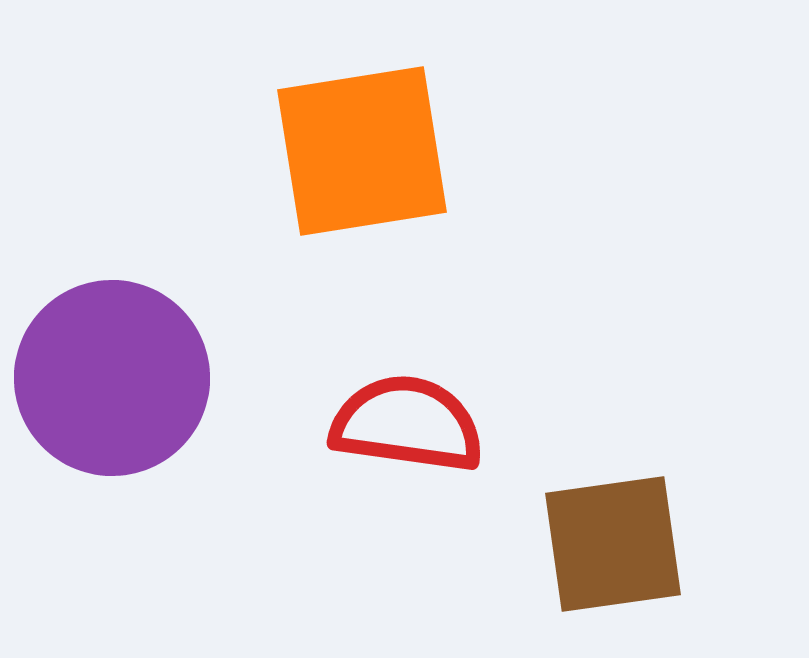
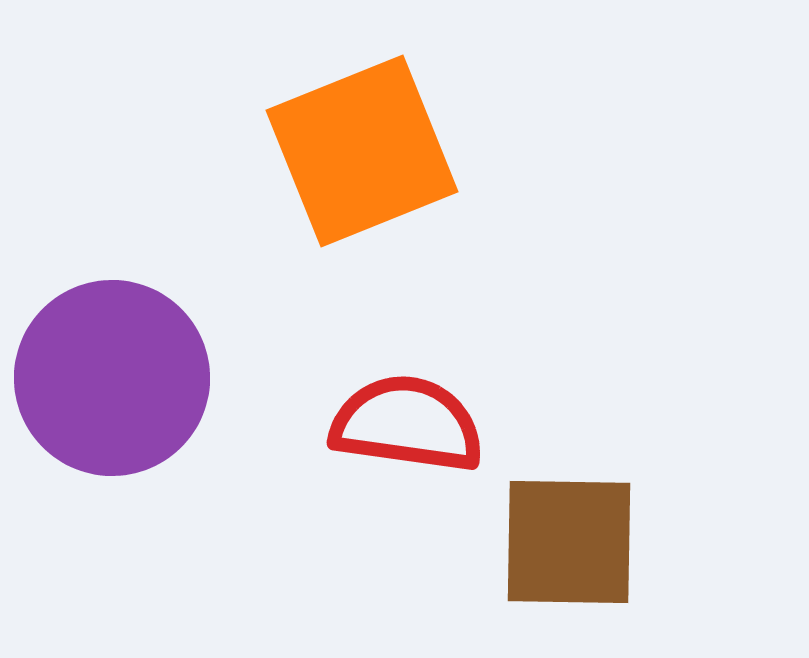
orange square: rotated 13 degrees counterclockwise
brown square: moved 44 px left, 2 px up; rotated 9 degrees clockwise
